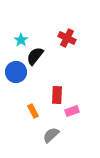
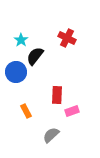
orange rectangle: moved 7 px left
